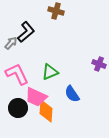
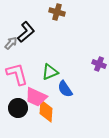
brown cross: moved 1 px right, 1 px down
pink L-shape: rotated 10 degrees clockwise
blue semicircle: moved 7 px left, 5 px up
